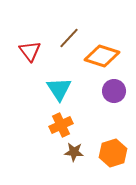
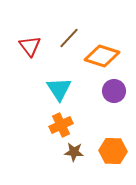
red triangle: moved 5 px up
orange hexagon: moved 2 px up; rotated 20 degrees clockwise
